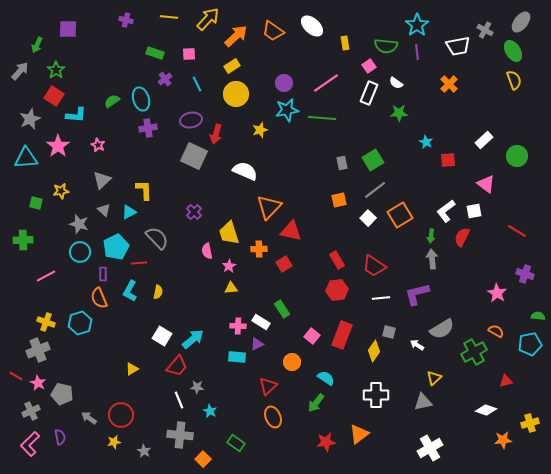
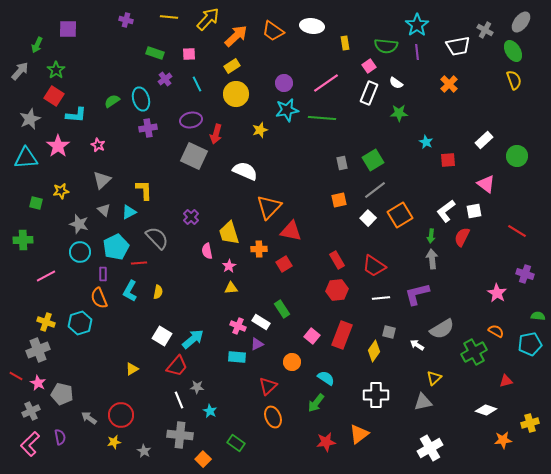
white ellipse at (312, 26): rotated 35 degrees counterclockwise
purple cross at (194, 212): moved 3 px left, 5 px down
pink cross at (238, 326): rotated 21 degrees clockwise
